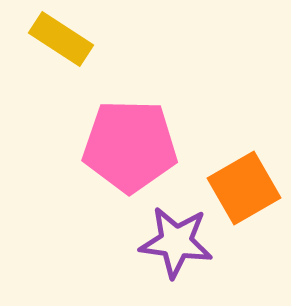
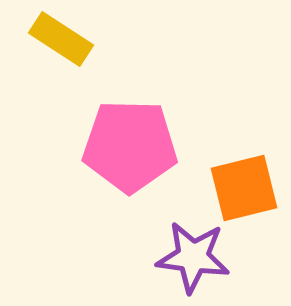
orange square: rotated 16 degrees clockwise
purple star: moved 17 px right, 15 px down
